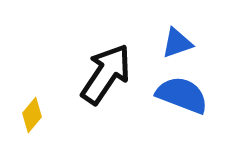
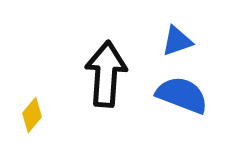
blue triangle: moved 2 px up
black arrow: rotated 30 degrees counterclockwise
